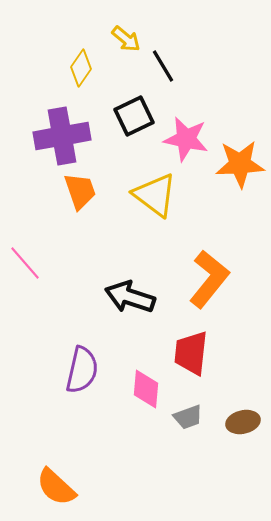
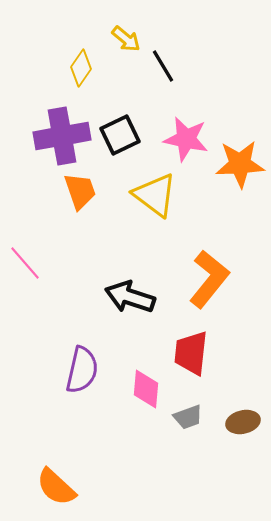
black square: moved 14 px left, 19 px down
